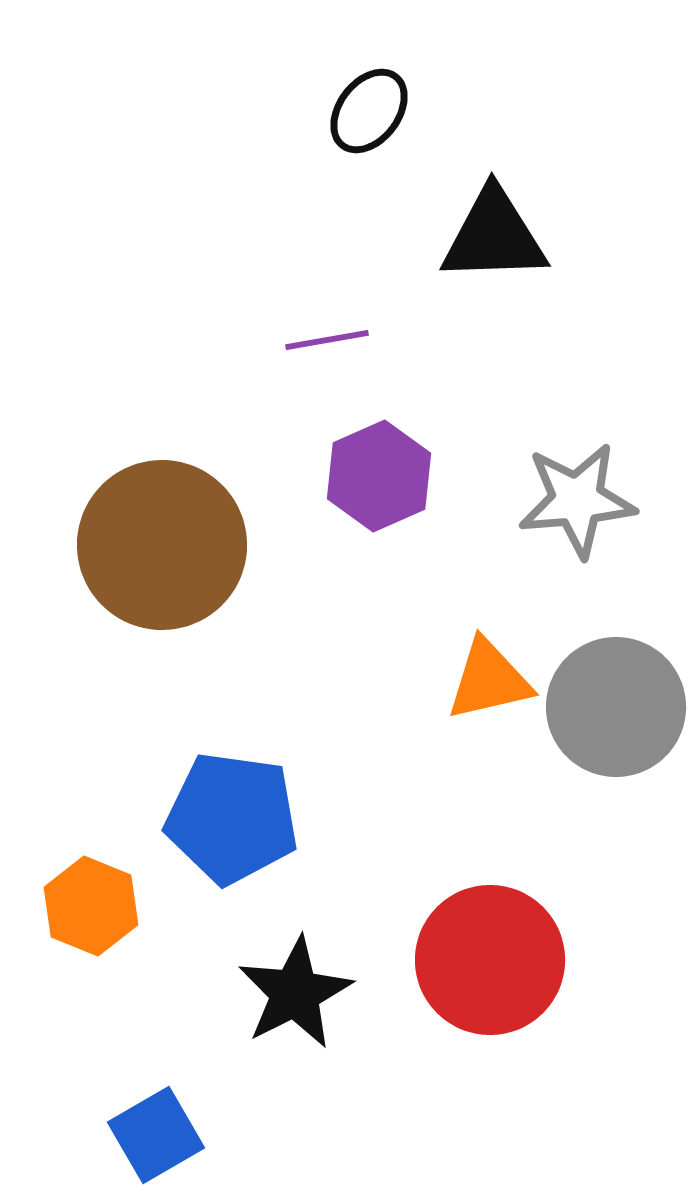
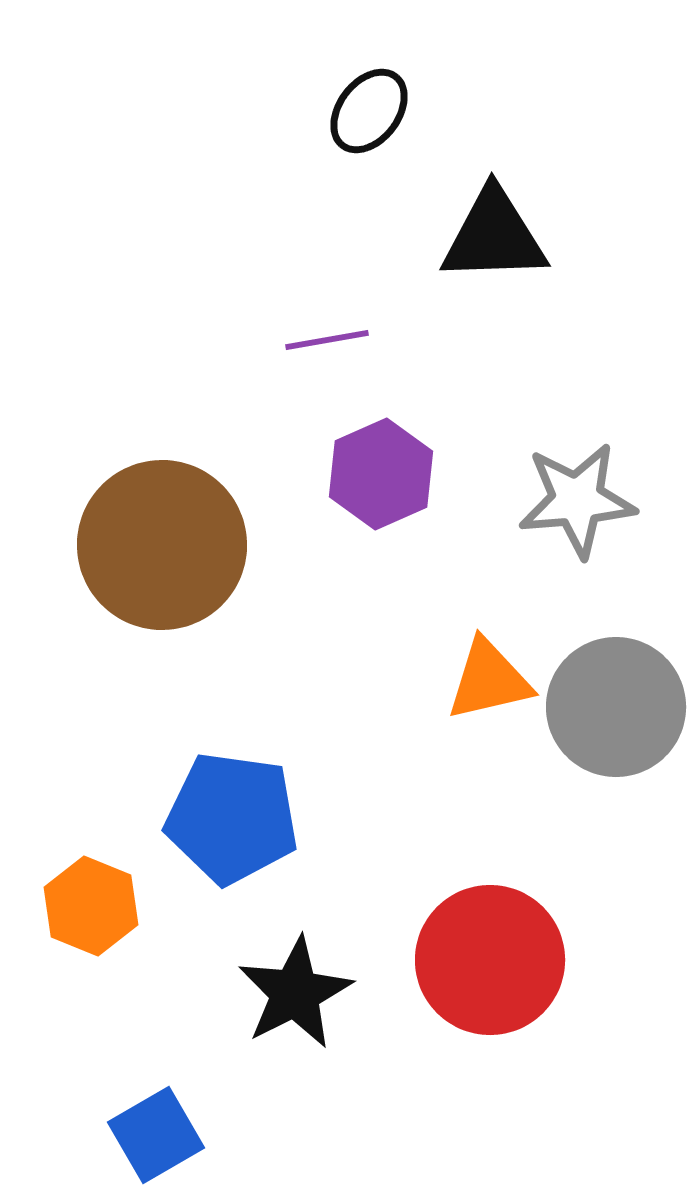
purple hexagon: moved 2 px right, 2 px up
